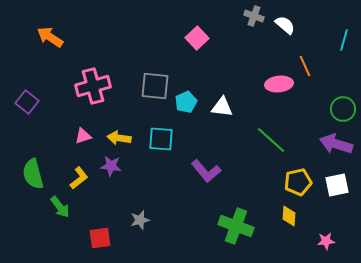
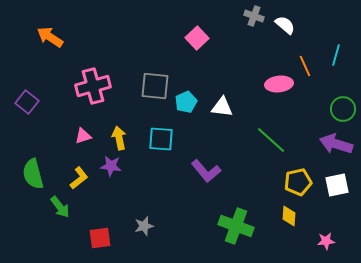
cyan line: moved 8 px left, 15 px down
yellow arrow: rotated 70 degrees clockwise
gray star: moved 4 px right, 6 px down
